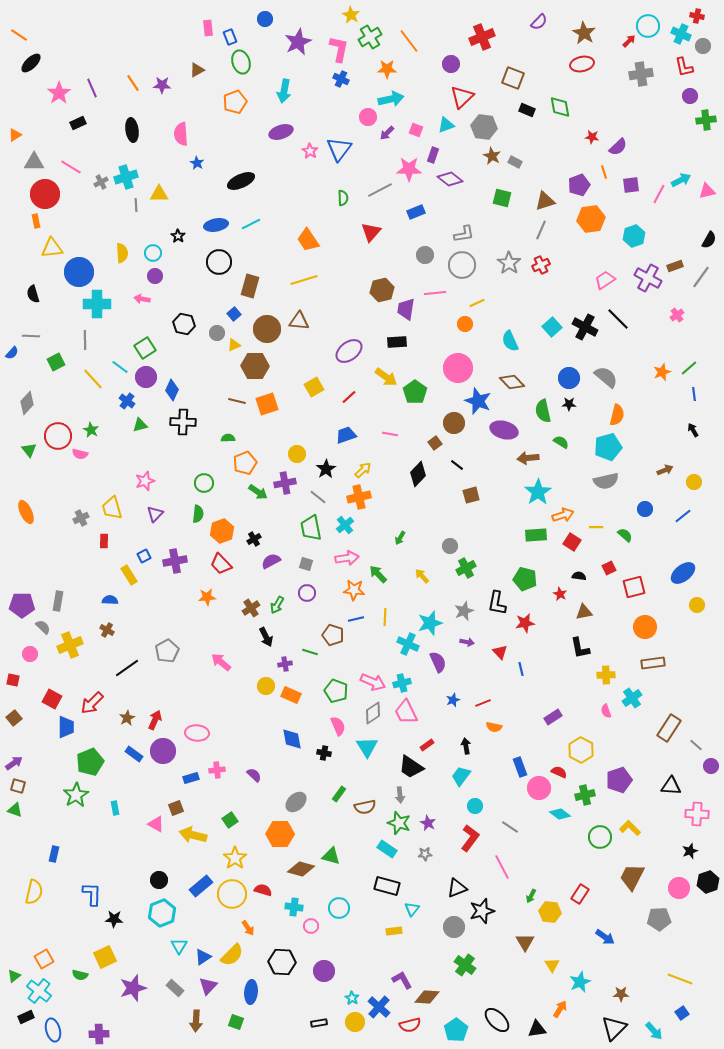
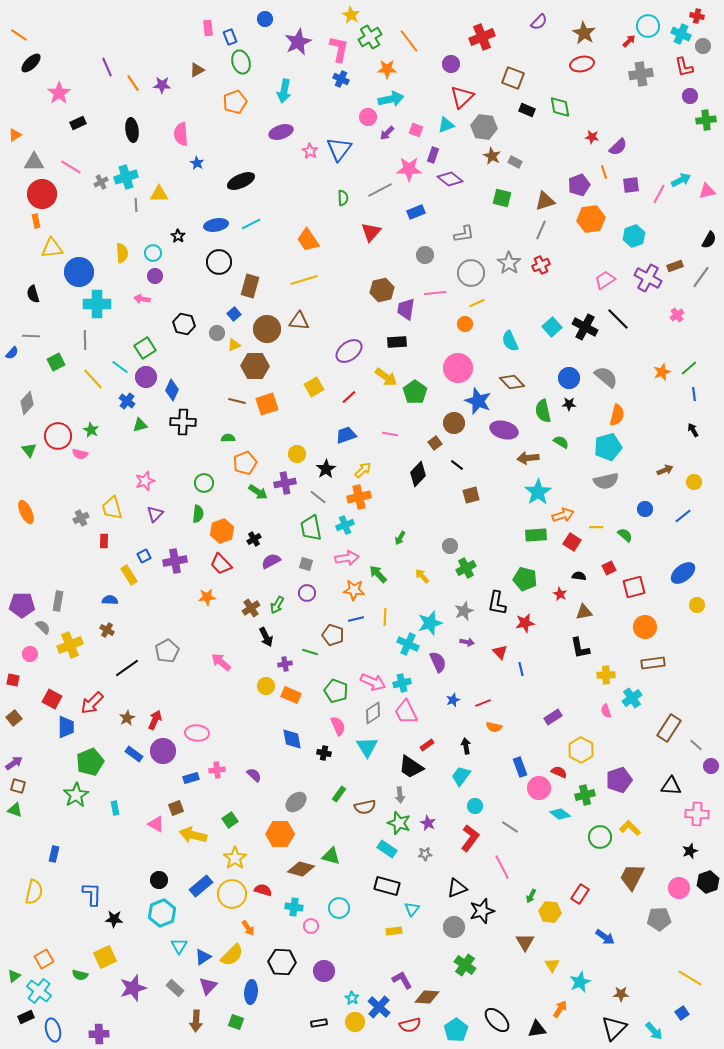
purple line at (92, 88): moved 15 px right, 21 px up
red circle at (45, 194): moved 3 px left
gray circle at (462, 265): moved 9 px right, 8 px down
cyan cross at (345, 525): rotated 18 degrees clockwise
yellow line at (680, 979): moved 10 px right, 1 px up; rotated 10 degrees clockwise
